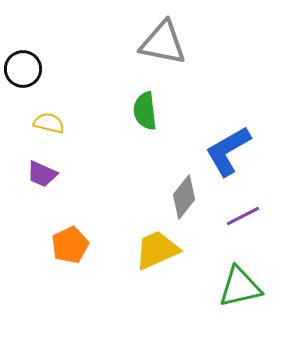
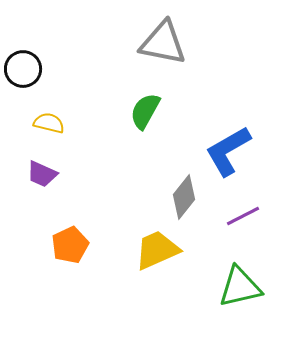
green semicircle: rotated 36 degrees clockwise
